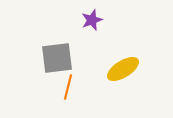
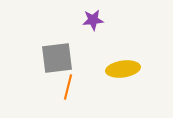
purple star: moved 1 px right; rotated 15 degrees clockwise
yellow ellipse: rotated 24 degrees clockwise
